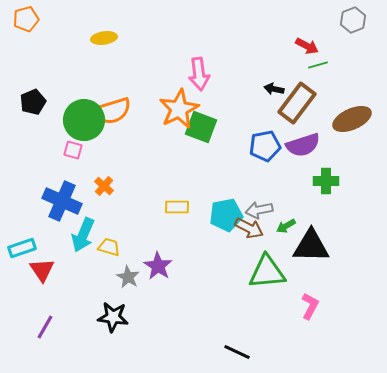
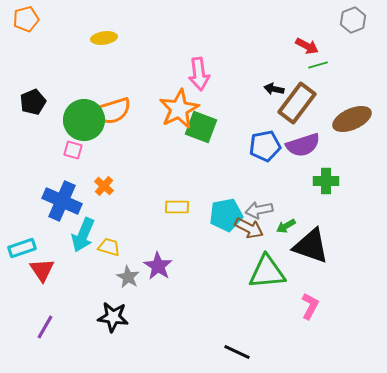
black triangle: rotated 18 degrees clockwise
